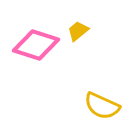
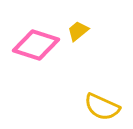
yellow semicircle: moved 1 px down
